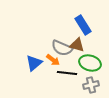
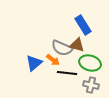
gray cross: rotated 28 degrees clockwise
